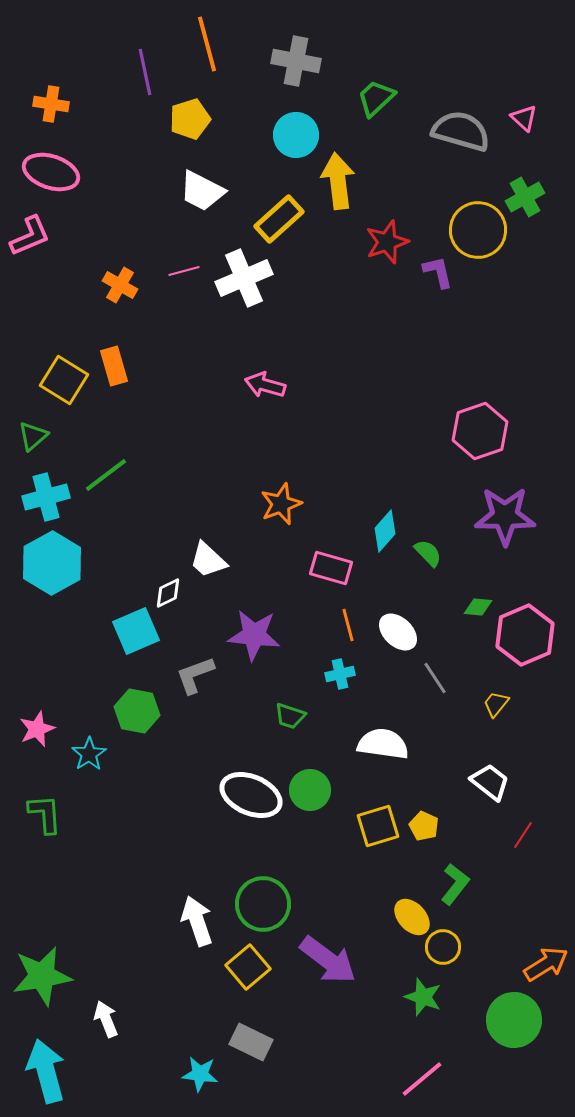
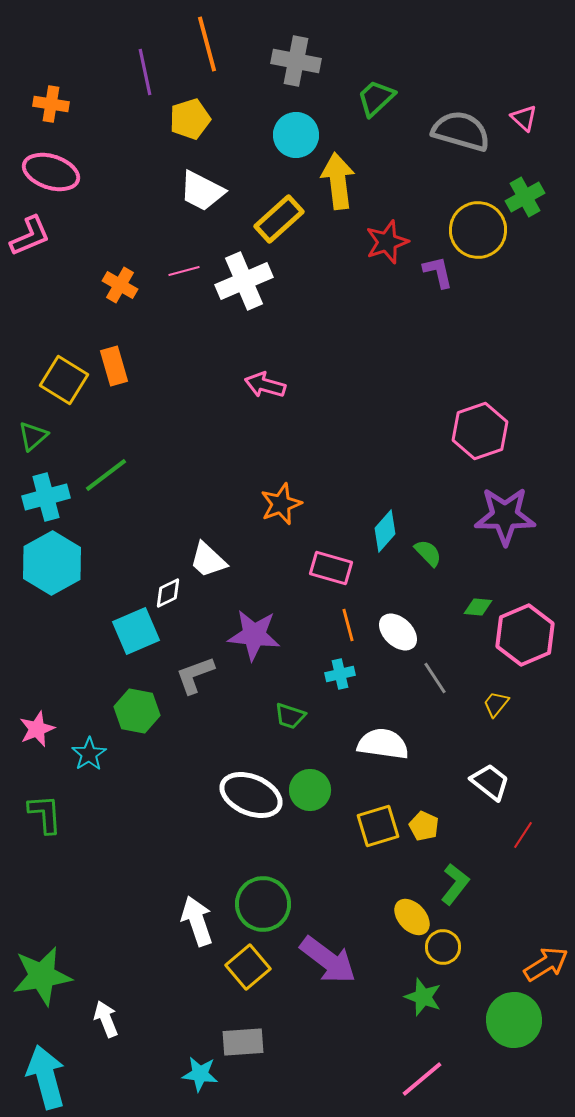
white cross at (244, 278): moved 3 px down
gray rectangle at (251, 1042): moved 8 px left; rotated 30 degrees counterclockwise
cyan arrow at (46, 1071): moved 6 px down
